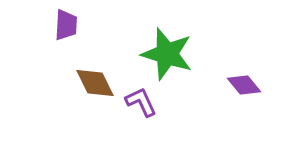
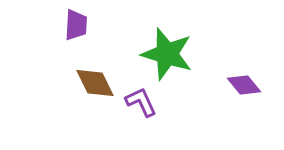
purple trapezoid: moved 10 px right
